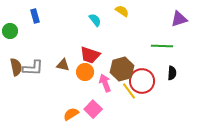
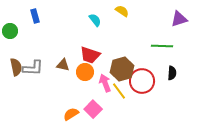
yellow line: moved 10 px left
